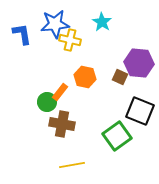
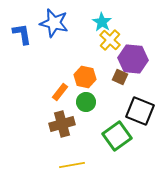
blue star: moved 1 px left, 1 px up; rotated 20 degrees clockwise
yellow cross: moved 40 px right; rotated 30 degrees clockwise
purple hexagon: moved 6 px left, 4 px up
green circle: moved 39 px right
brown cross: rotated 25 degrees counterclockwise
